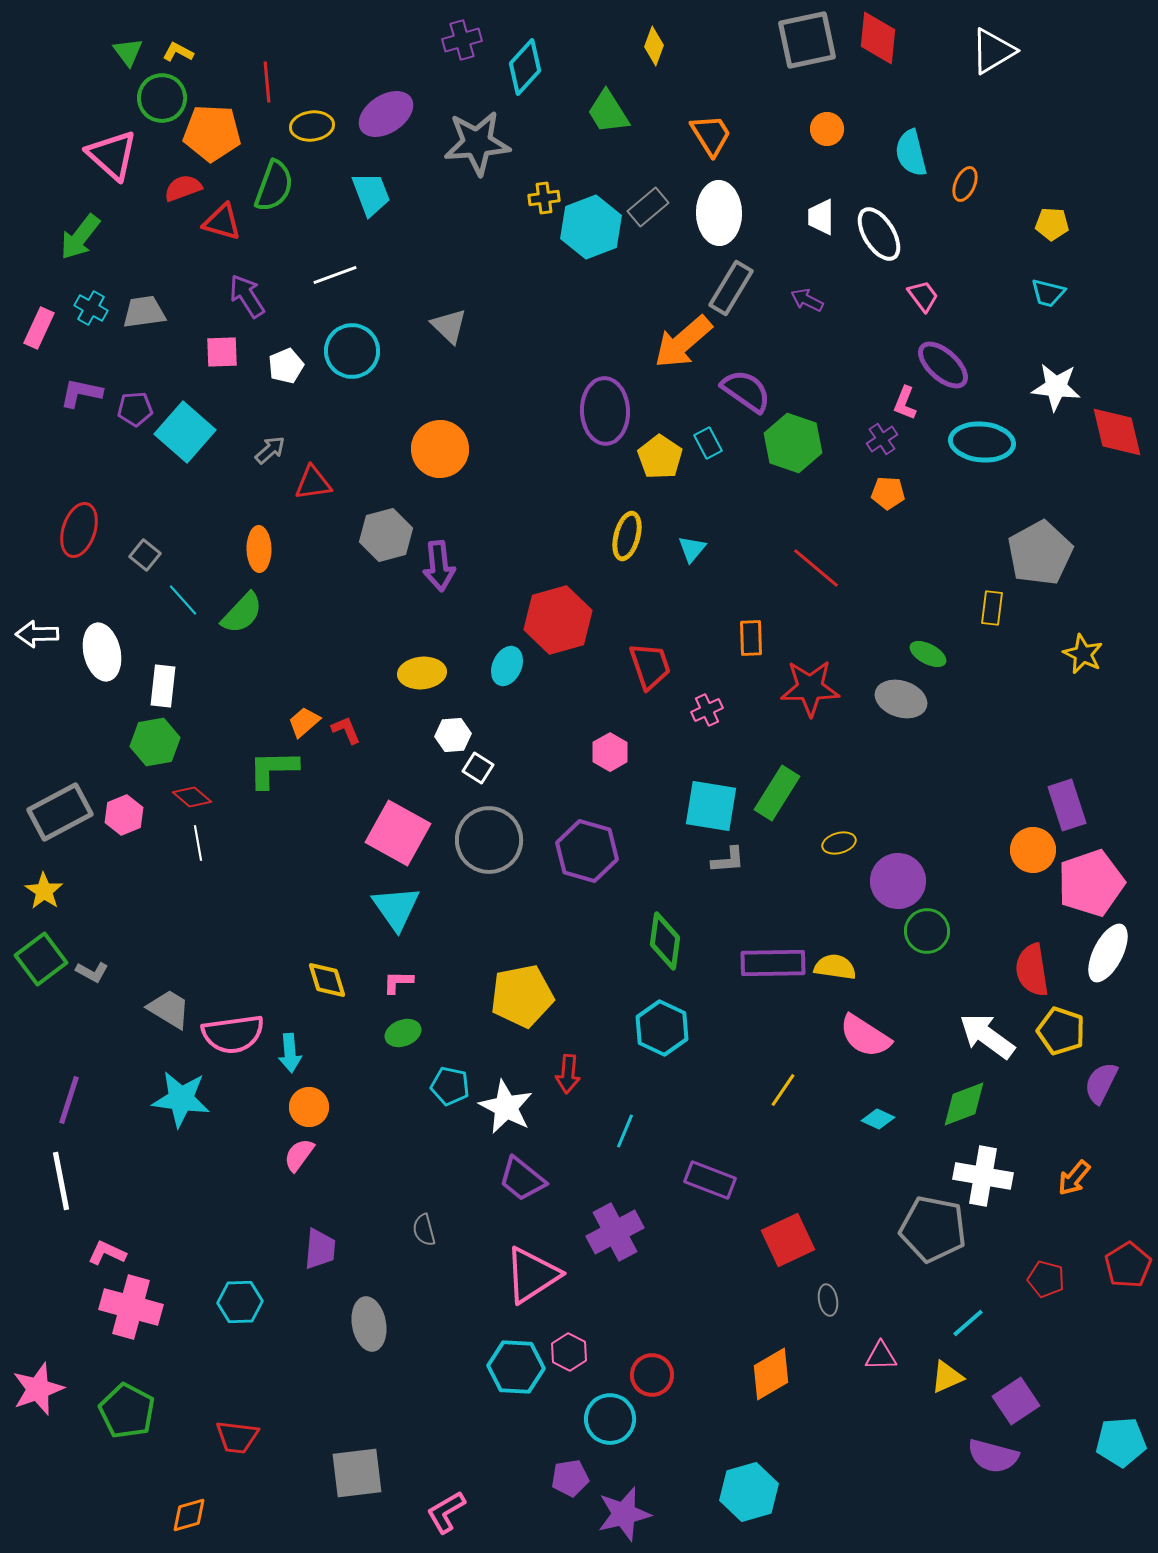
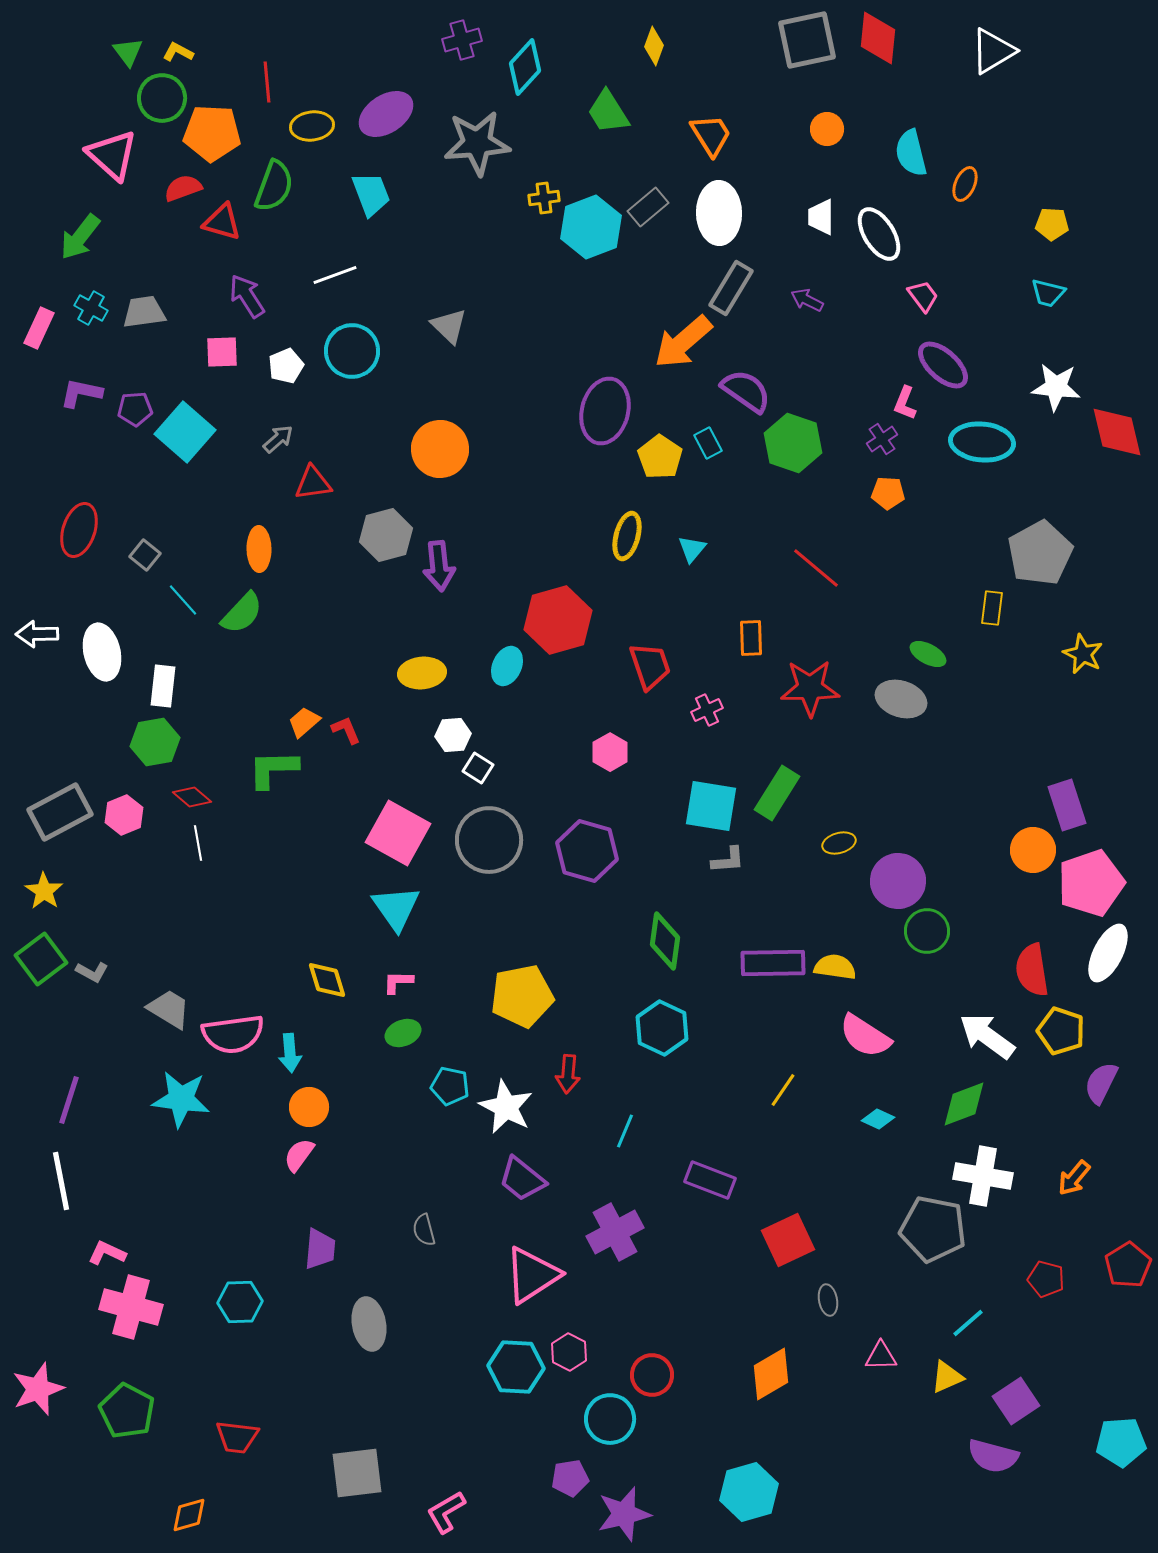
purple ellipse at (605, 411): rotated 16 degrees clockwise
gray arrow at (270, 450): moved 8 px right, 11 px up
